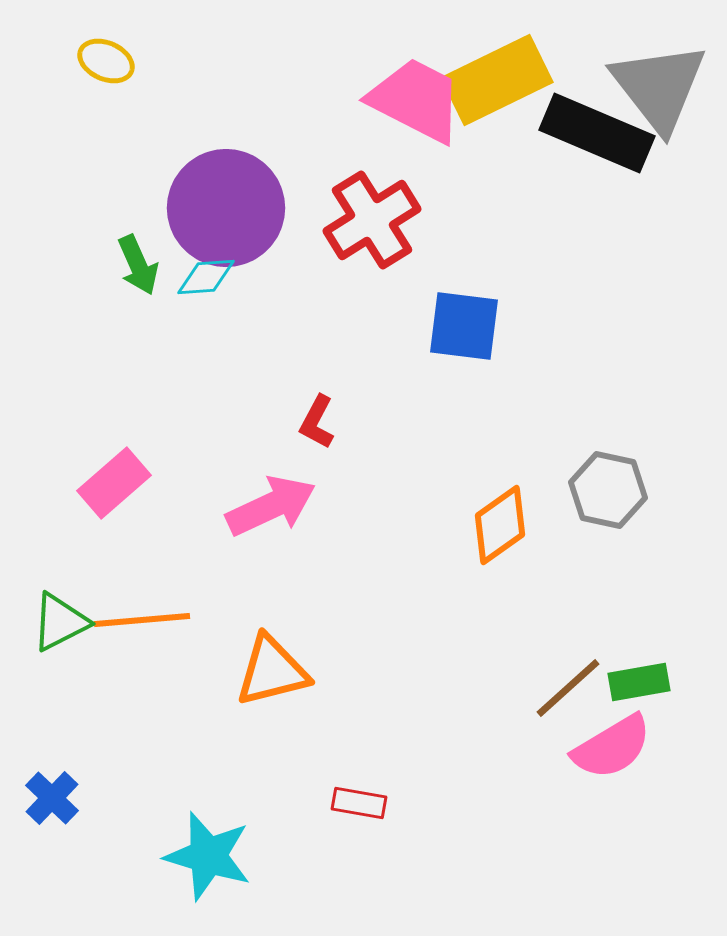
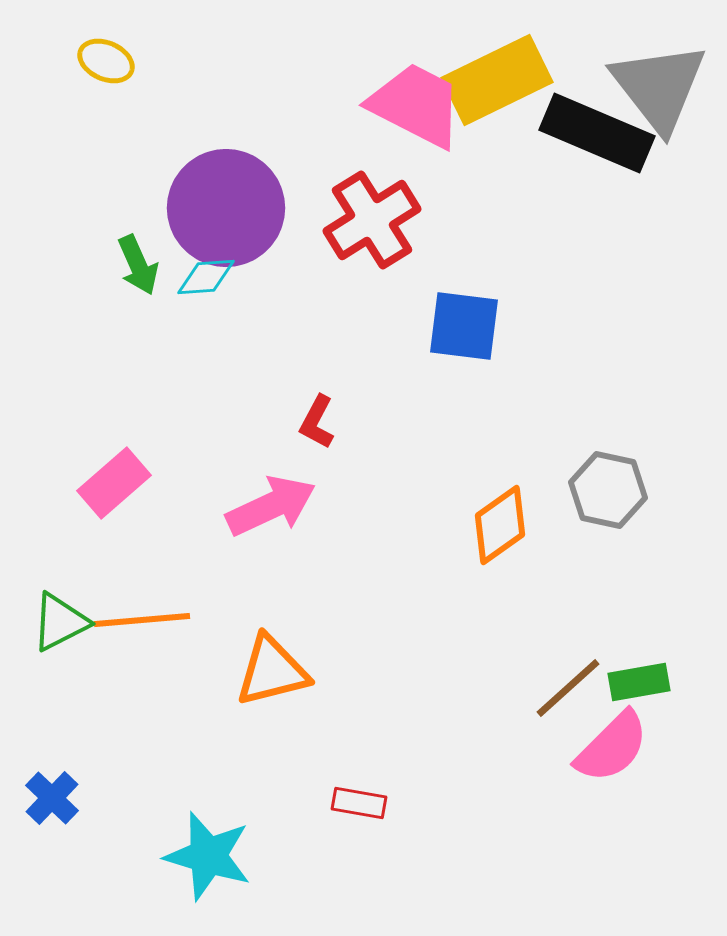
pink trapezoid: moved 5 px down
pink semicircle: rotated 14 degrees counterclockwise
